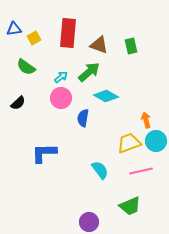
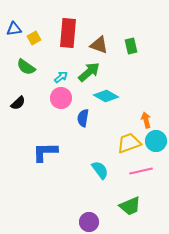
blue L-shape: moved 1 px right, 1 px up
